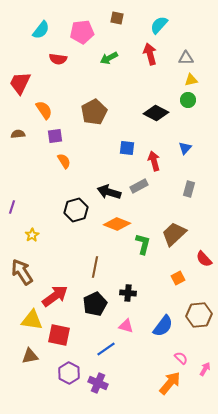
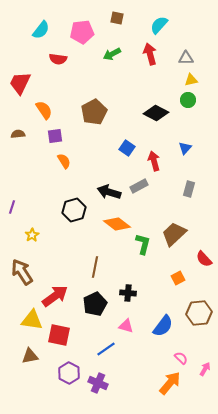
green arrow at (109, 58): moved 3 px right, 4 px up
blue square at (127, 148): rotated 28 degrees clockwise
black hexagon at (76, 210): moved 2 px left
orange diamond at (117, 224): rotated 16 degrees clockwise
brown hexagon at (199, 315): moved 2 px up
